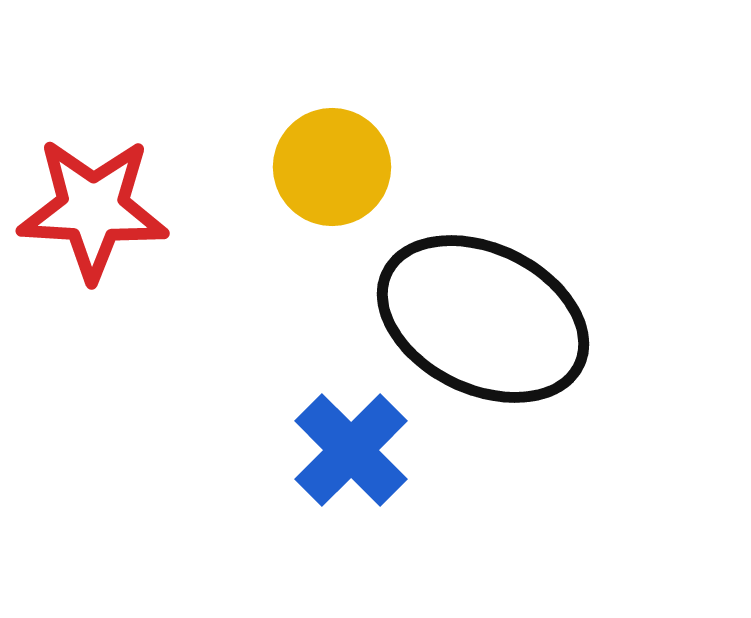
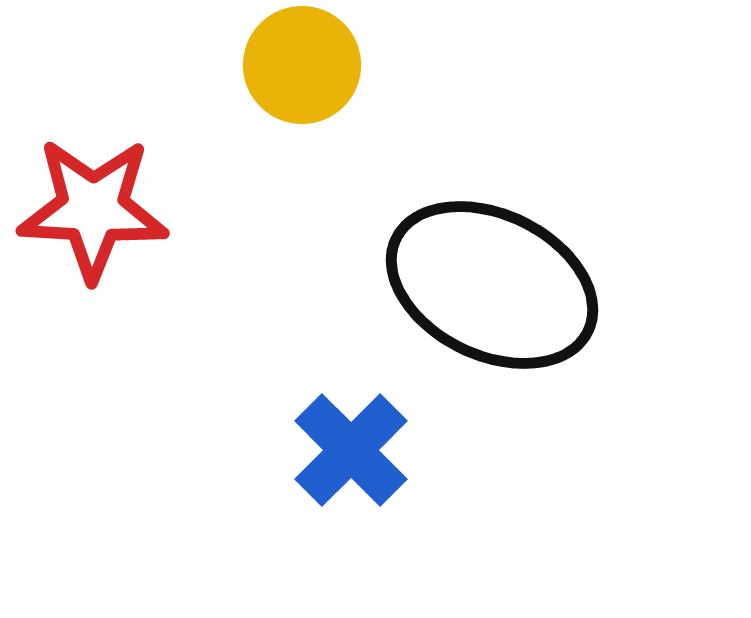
yellow circle: moved 30 px left, 102 px up
black ellipse: moved 9 px right, 34 px up
